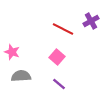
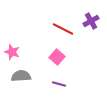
purple line: rotated 24 degrees counterclockwise
